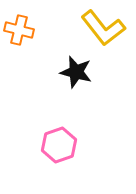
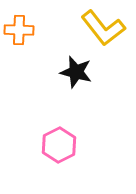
orange cross: rotated 12 degrees counterclockwise
pink hexagon: rotated 8 degrees counterclockwise
